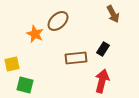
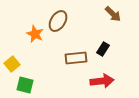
brown arrow: rotated 18 degrees counterclockwise
brown ellipse: rotated 15 degrees counterclockwise
yellow square: rotated 28 degrees counterclockwise
red arrow: rotated 70 degrees clockwise
